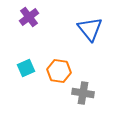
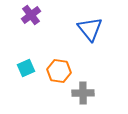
purple cross: moved 2 px right, 2 px up
gray cross: rotated 10 degrees counterclockwise
